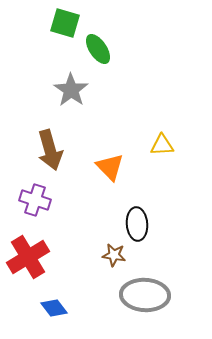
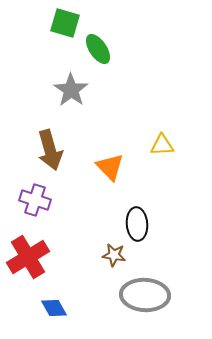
blue diamond: rotated 8 degrees clockwise
